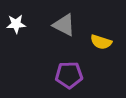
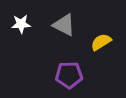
white star: moved 5 px right
yellow semicircle: rotated 130 degrees clockwise
